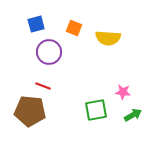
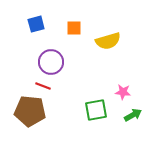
orange square: rotated 21 degrees counterclockwise
yellow semicircle: moved 3 px down; rotated 20 degrees counterclockwise
purple circle: moved 2 px right, 10 px down
